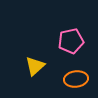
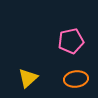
yellow triangle: moved 7 px left, 12 px down
